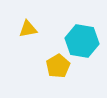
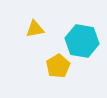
yellow triangle: moved 7 px right
